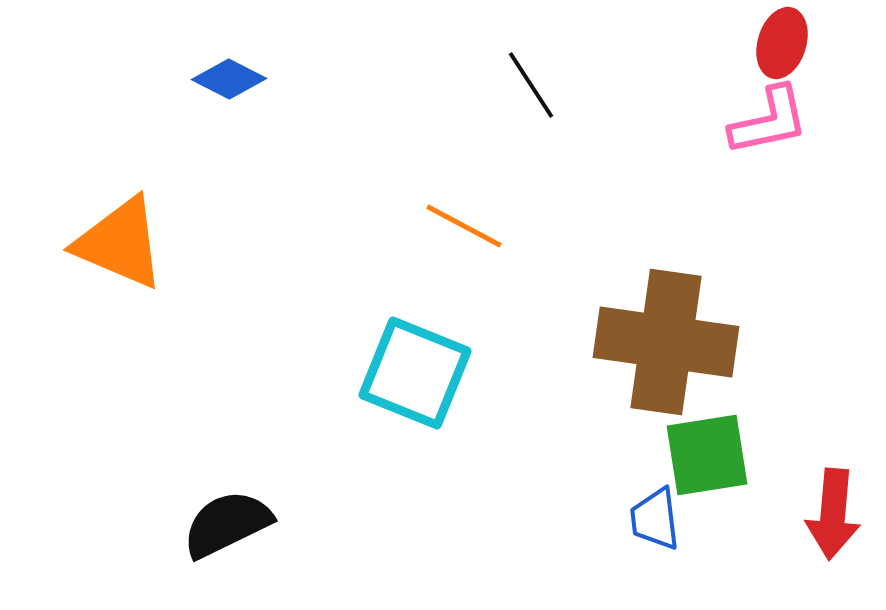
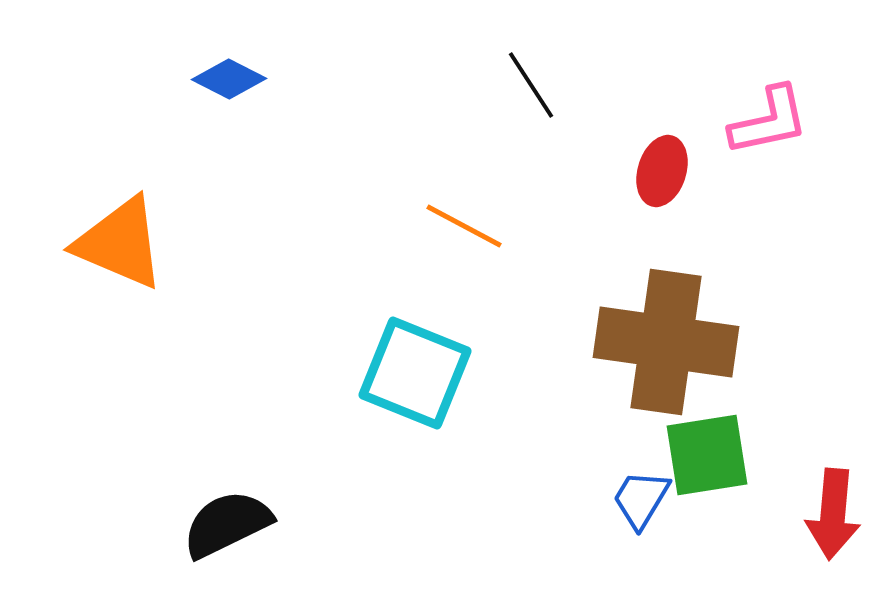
red ellipse: moved 120 px left, 128 px down
blue trapezoid: moved 14 px left, 20 px up; rotated 38 degrees clockwise
